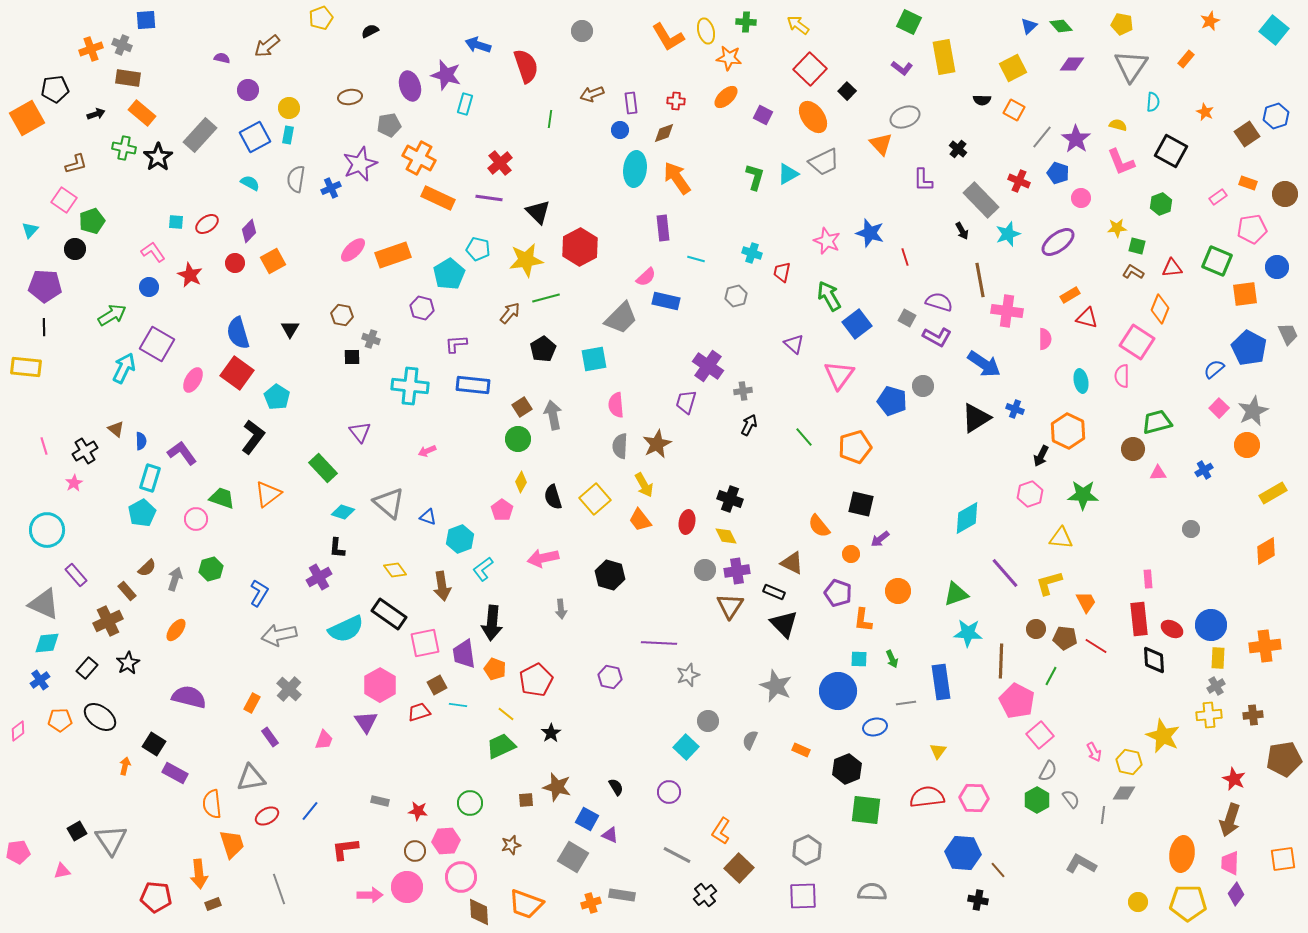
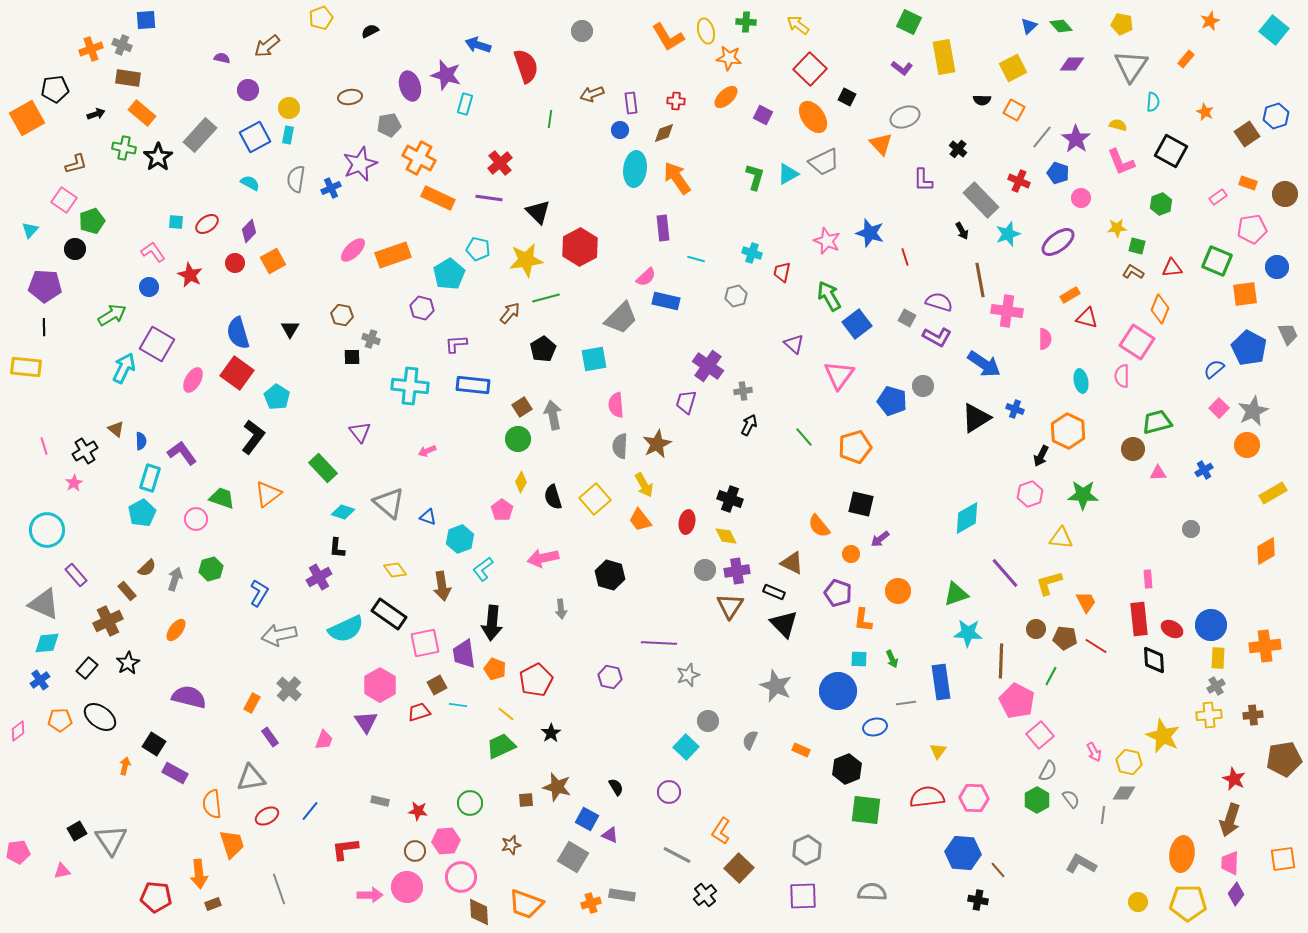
black square at (847, 91): moved 6 px down; rotated 18 degrees counterclockwise
